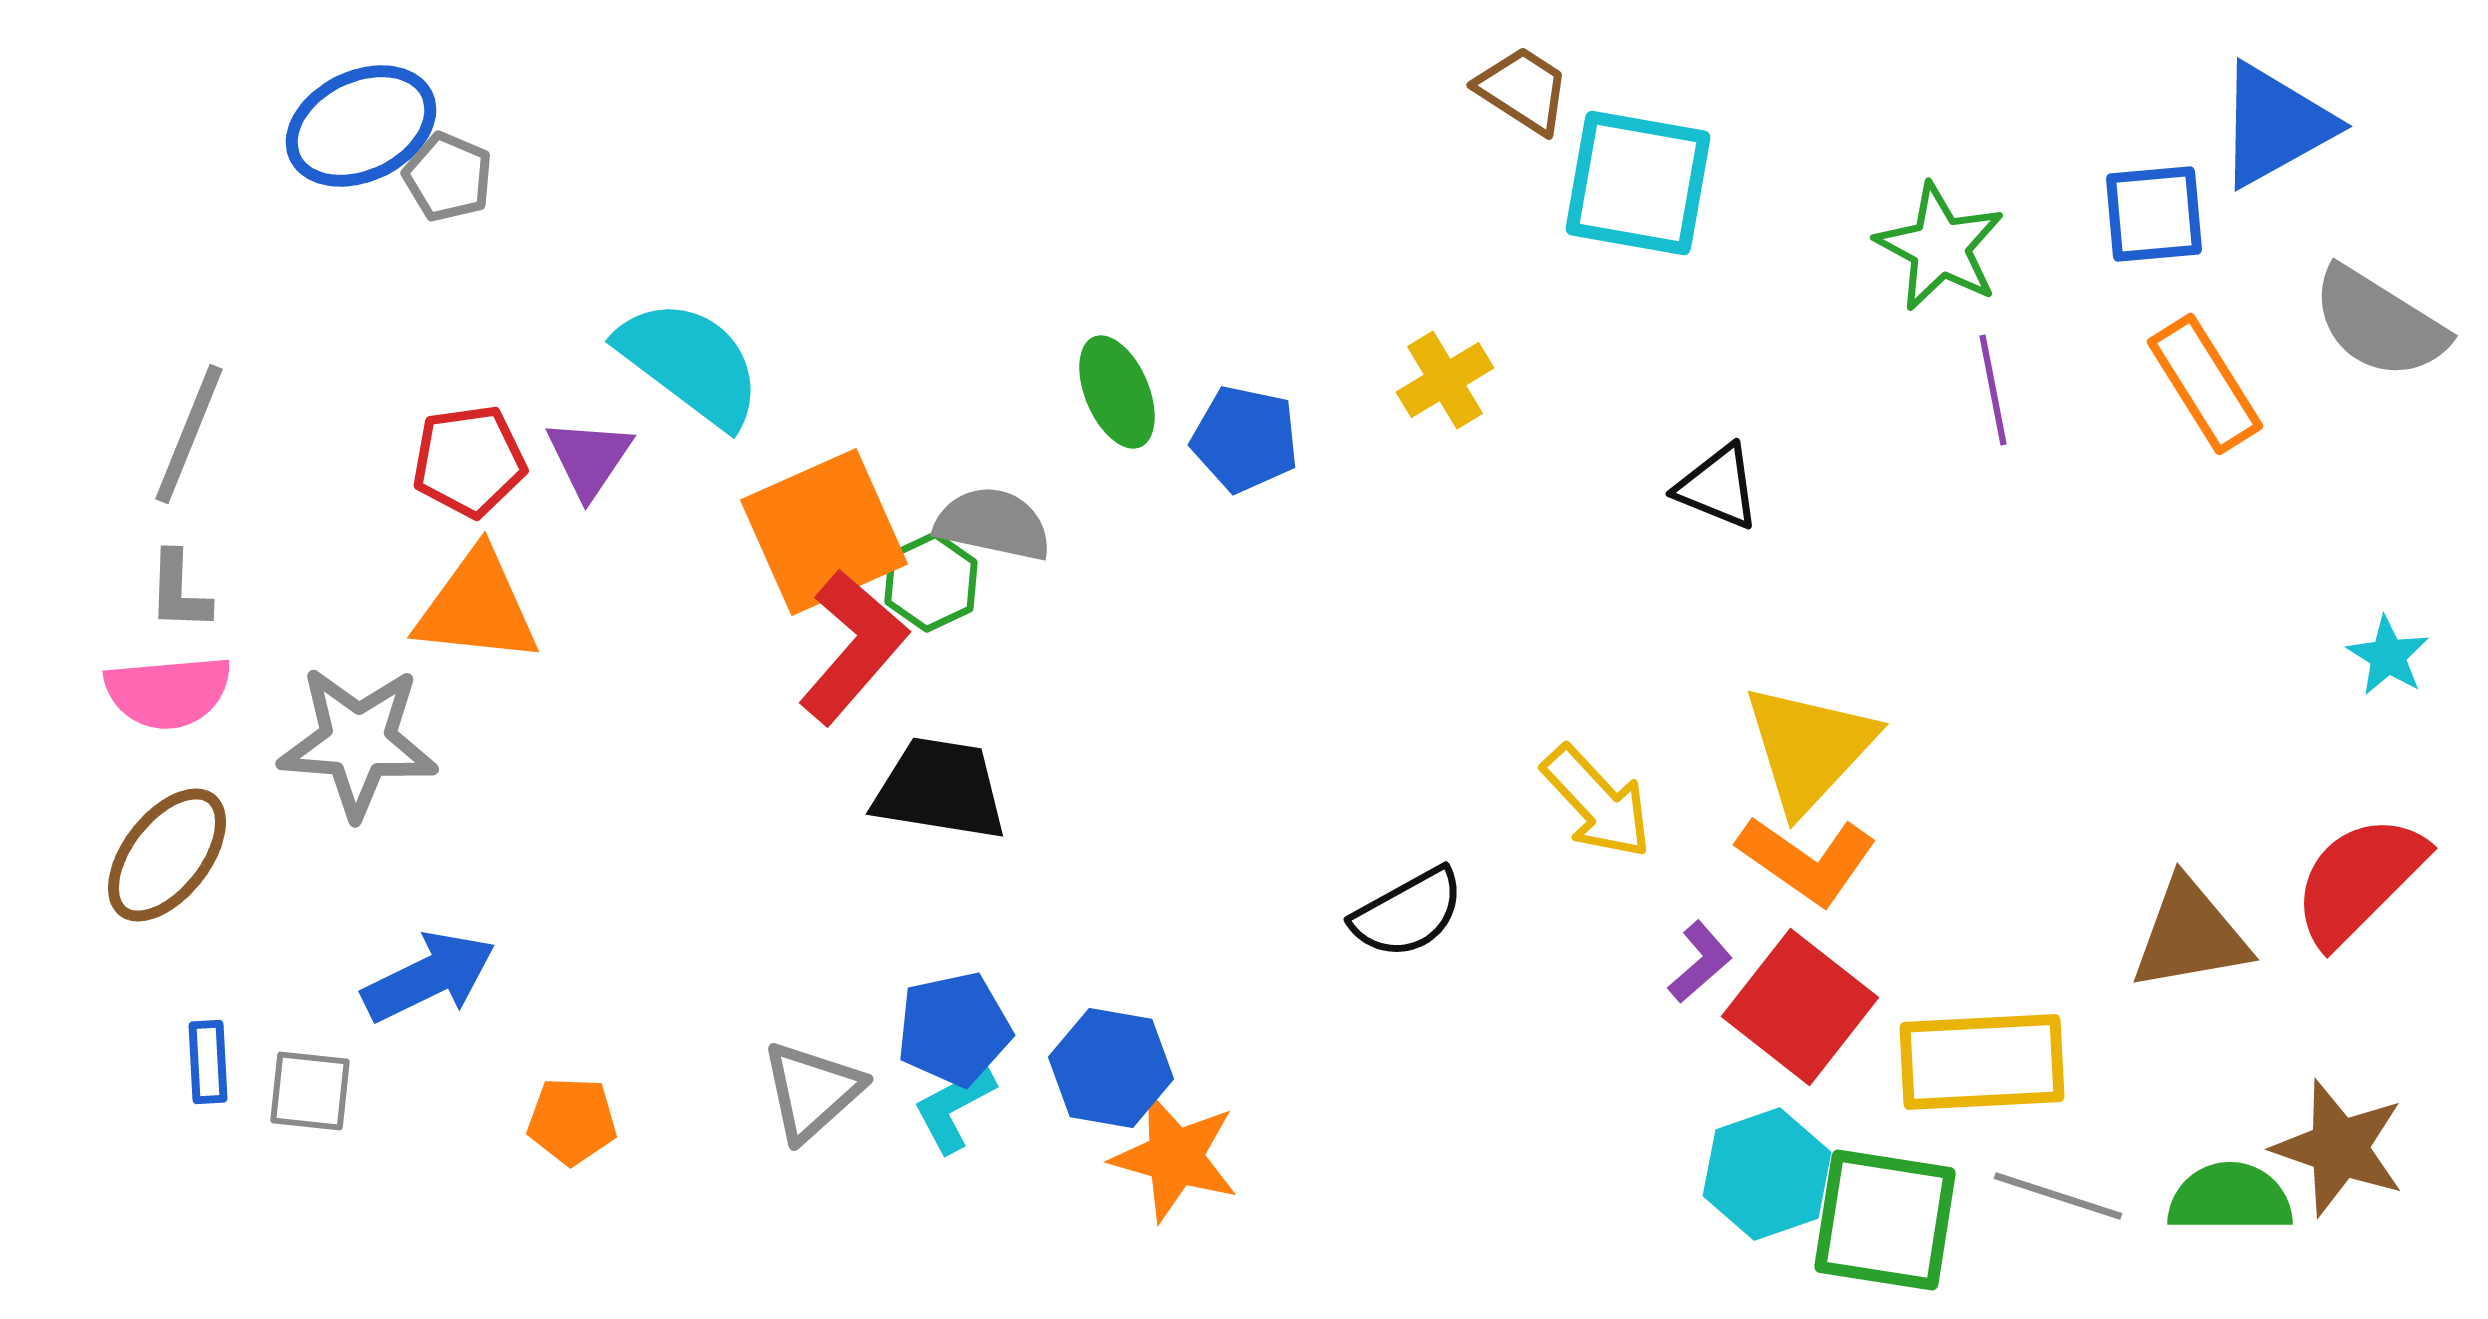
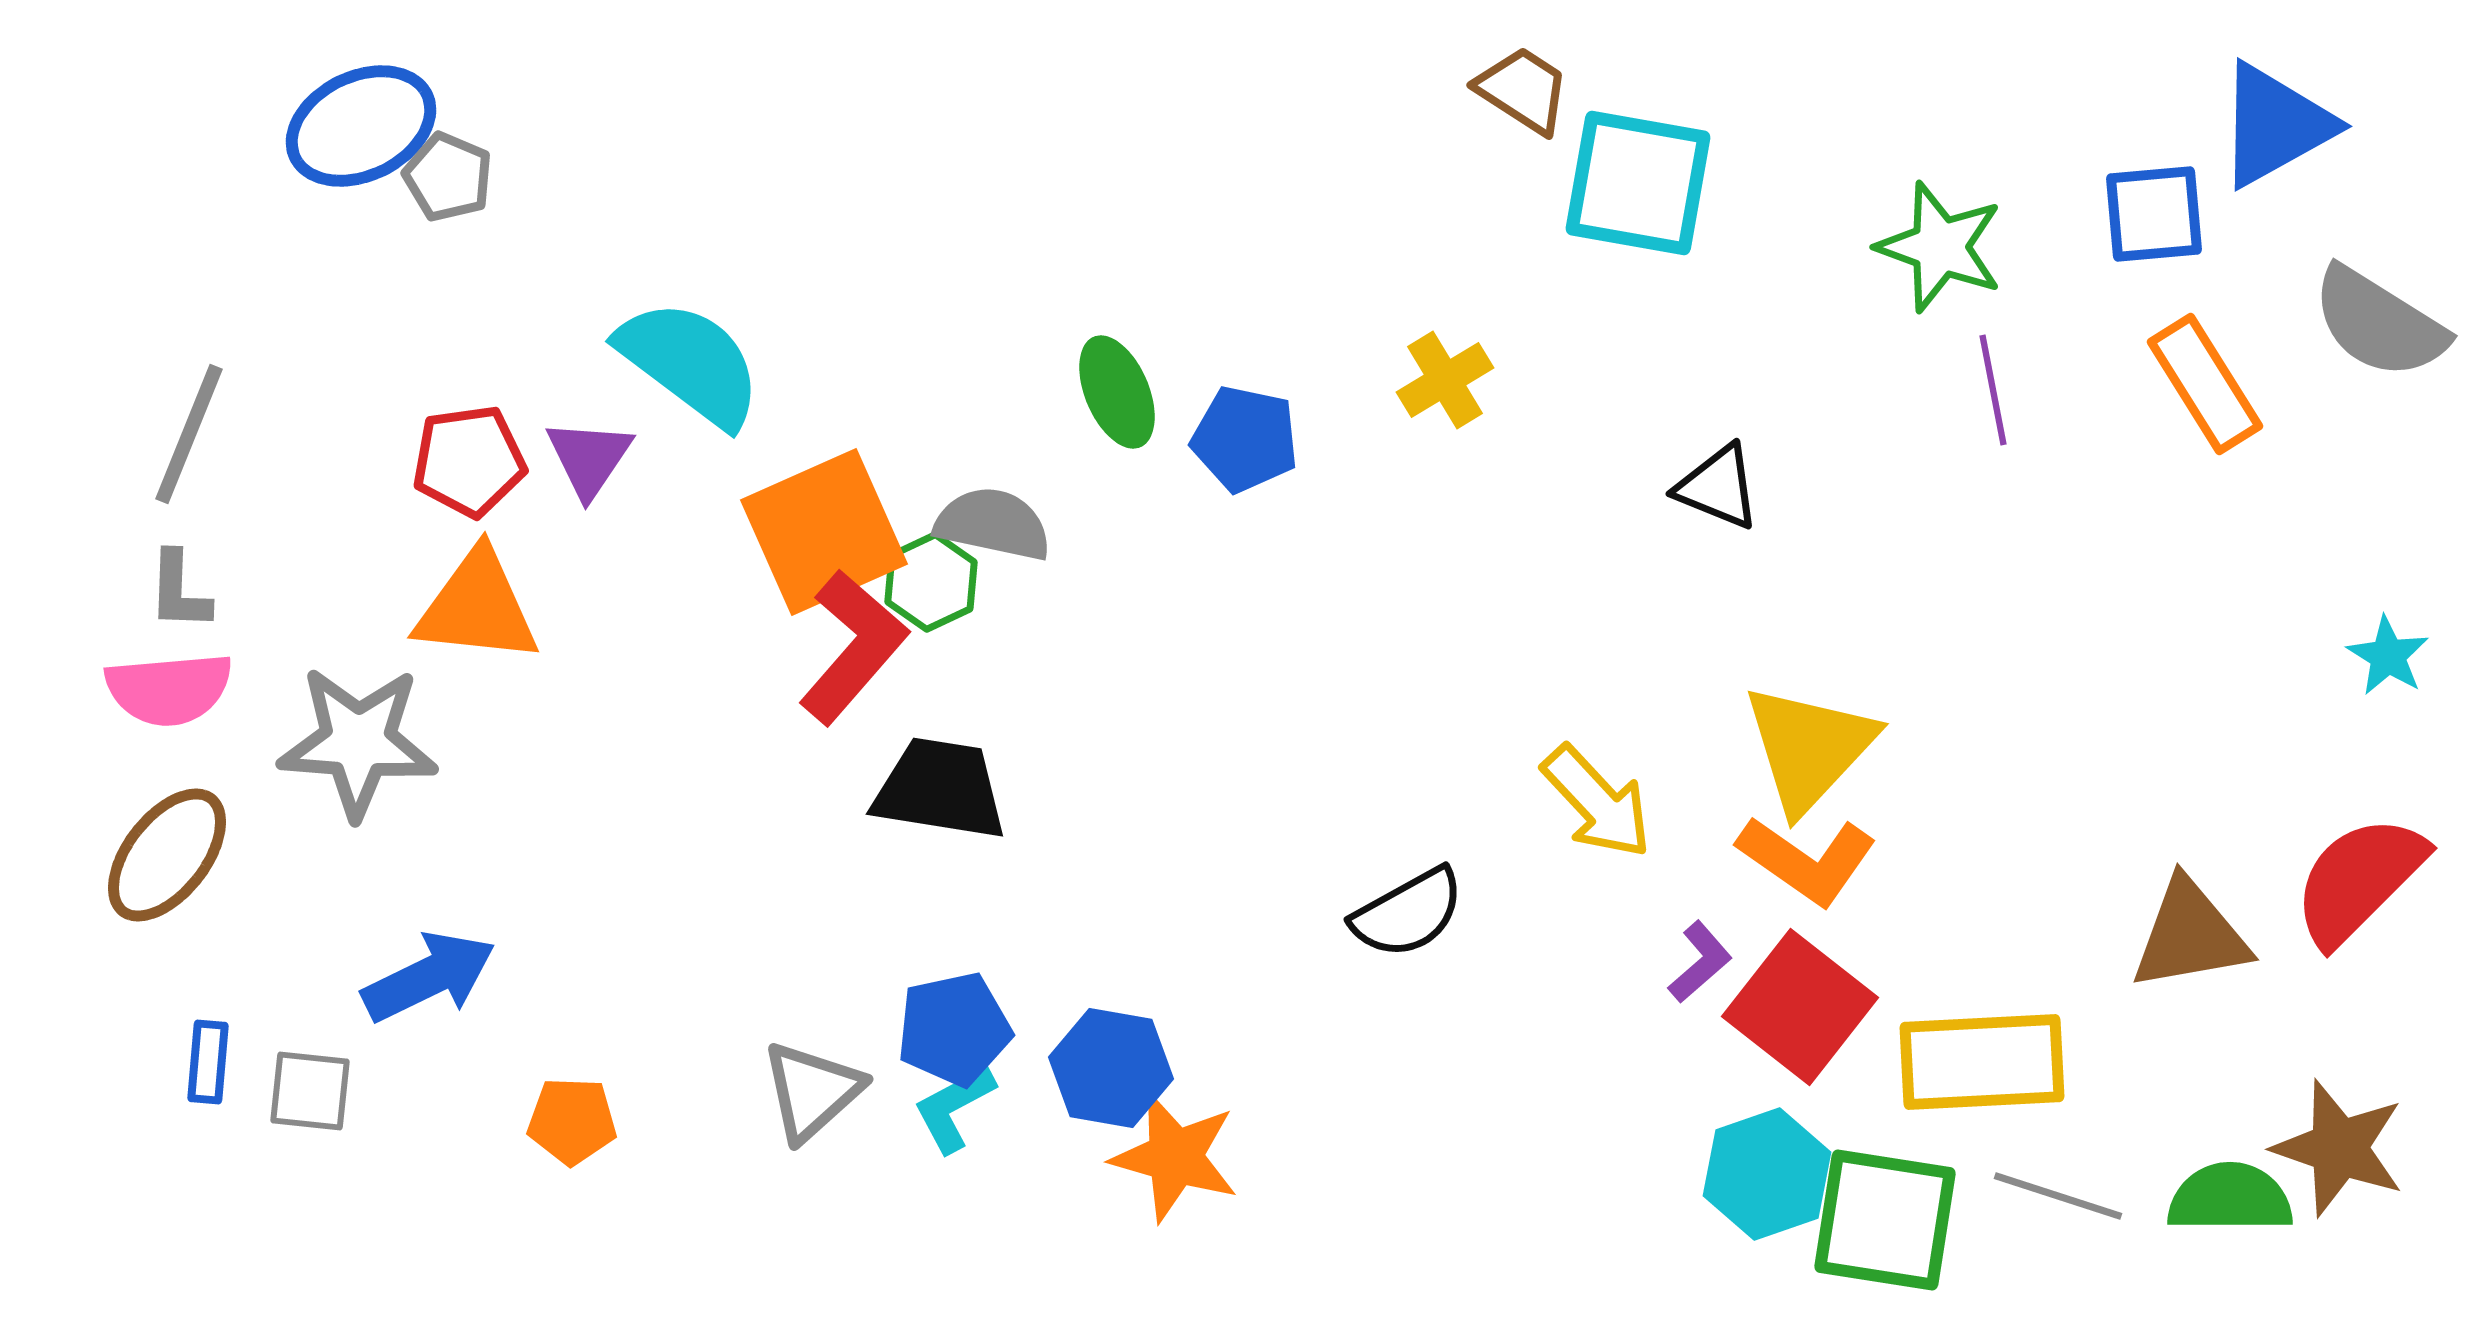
green star at (1940, 247): rotated 8 degrees counterclockwise
pink semicircle at (168, 692): moved 1 px right, 3 px up
blue rectangle at (208, 1062): rotated 8 degrees clockwise
